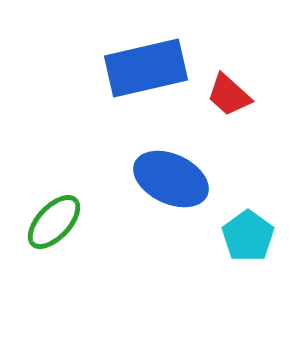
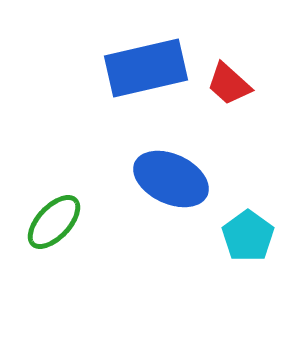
red trapezoid: moved 11 px up
